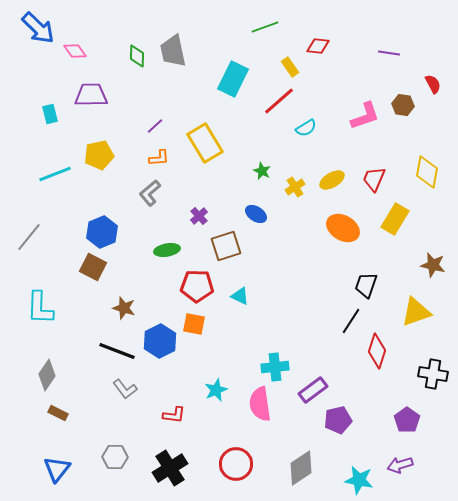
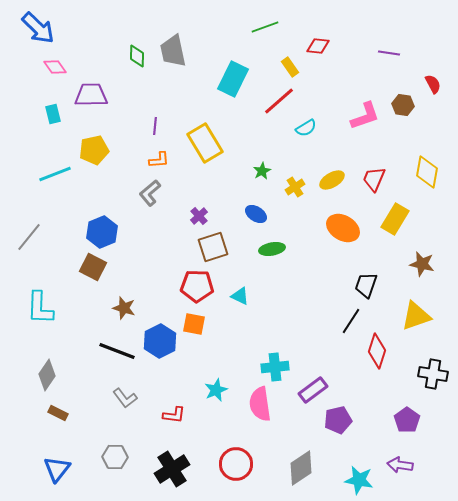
pink diamond at (75, 51): moved 20 px left, 16 px down
cyan rectangle at (50, 114): moved 3 px right
purple line at (155, 126): rotated 42 degrees counterclockwise
yellow pentagon at (99, 155): moved 5 px left, 5 px up
orange L-shape at (159, 158): moved 2 px down
green star at (262, 171): rotated 18 degrees clockwise
brown square at (226, 246): moved 13 px left, 1 px down
green ellipse at (167, 250): moved 105 px right, 1 px up
brown star at (433, 265): moved 11 px left, 1 px up
yellow triangle at (416, 312): moved 4 px down
gray L-shape at (125, 389): moved 9 px down
purple arrow at (400, 465): rotated 25 degrees clockwise
black cross at (170, 468): moved 2 px right, 1 px down
